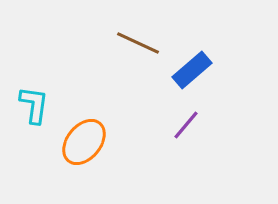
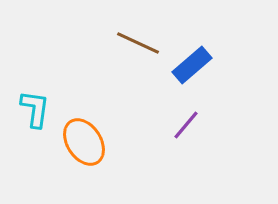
blue rectangle: moved 5 px up
cyan L-shape: moved 1 px right, 4 px down
orange ellipse: rotated 72 degrees counterclockwise
